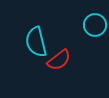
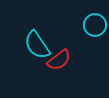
cyan semicircle: moved 1 px right, 3 px down; rotated 20 degrees counterclockwise
